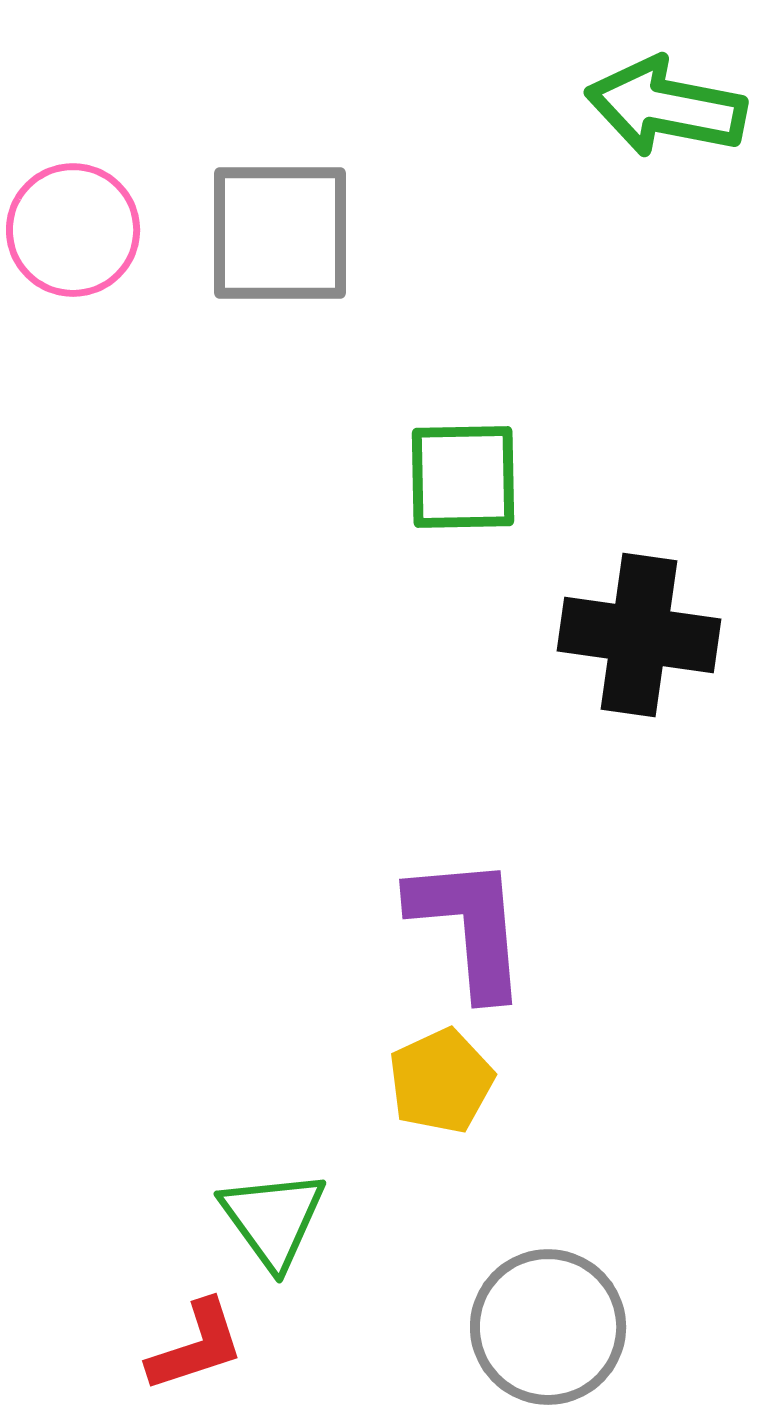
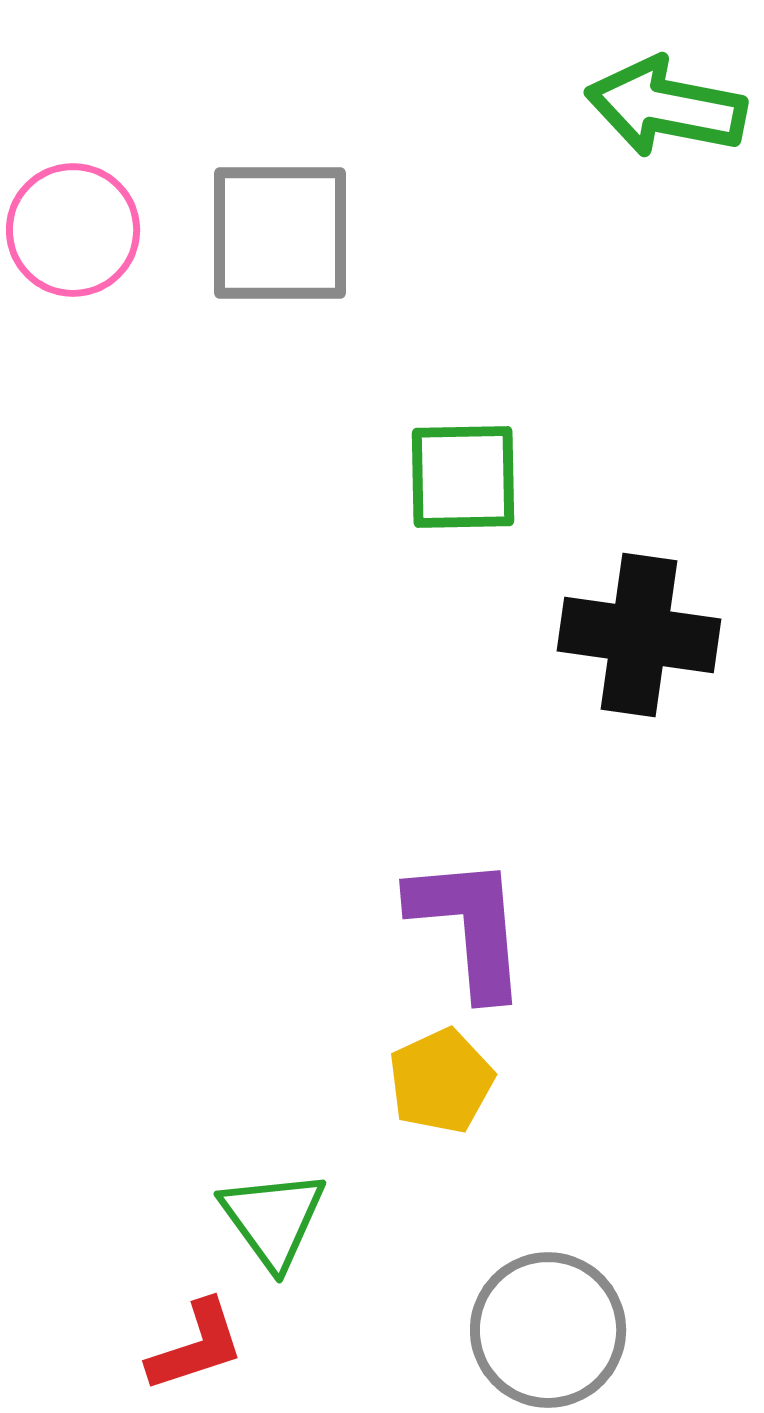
gray circle: moved 3 px down
